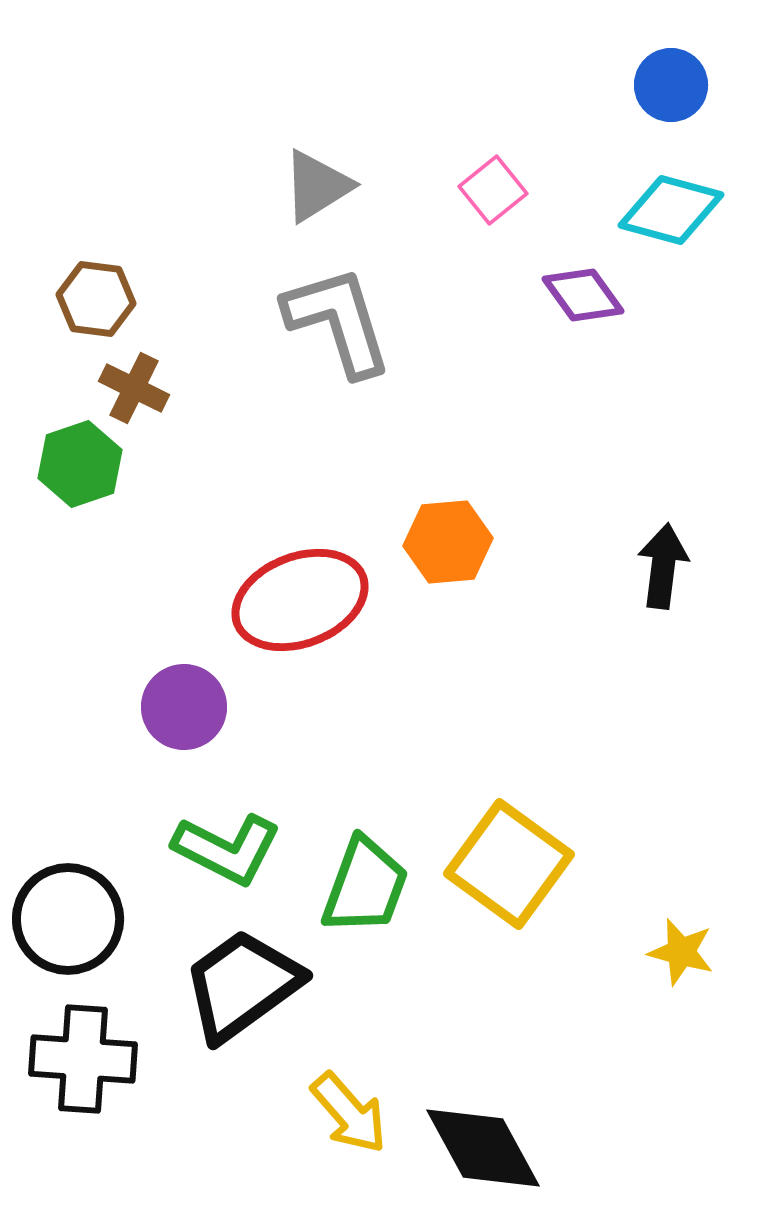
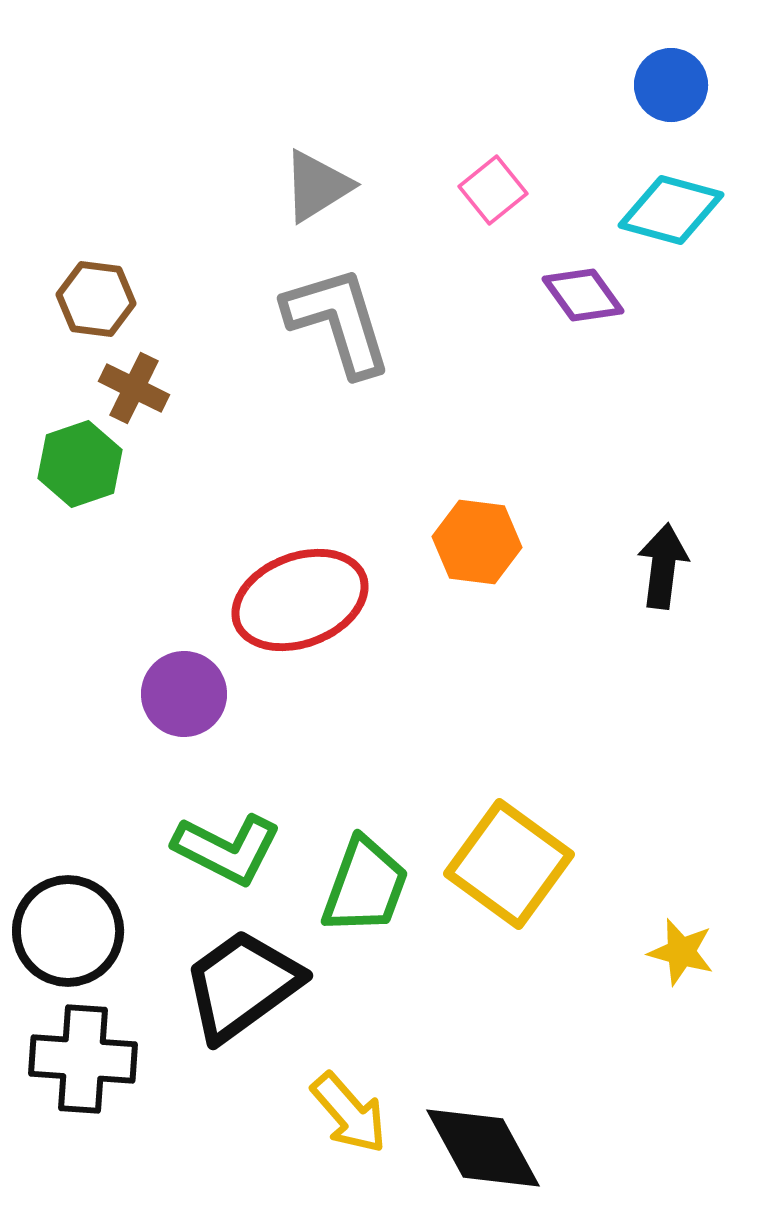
orange hexagon: moved 29 px right; rotated 12 degrees clockwise
purple circle: moved 13 px up
black circle: moved 12 px down
